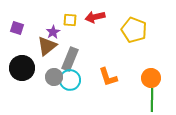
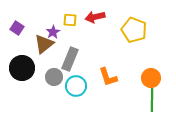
purple square: rotated 16 degrees clockwise
brown triangle: moved 3 px left, 2 px up
cyan circle: moved 6 px right, 6 px down
